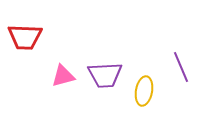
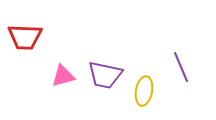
purple trapezoid: rotated 15 degrees clockwise
